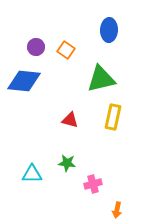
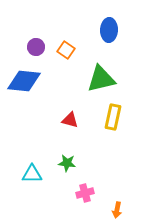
pink cross: moved 8 px left, 9 px down
